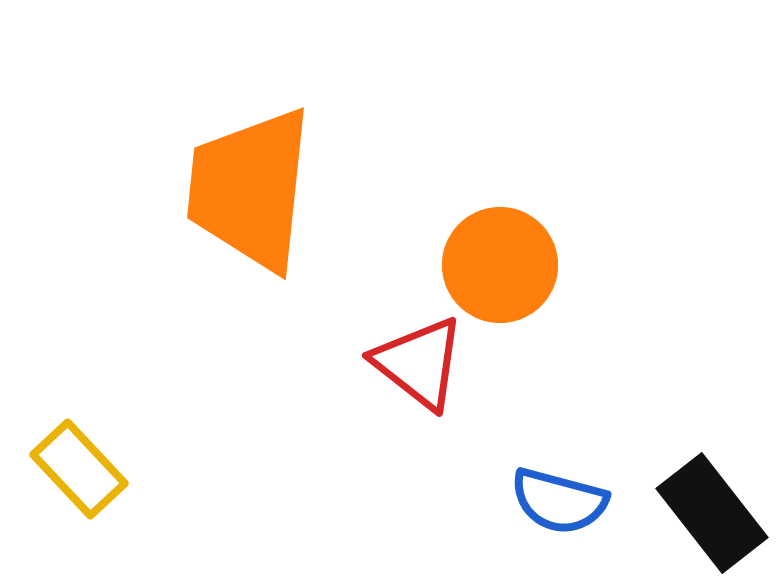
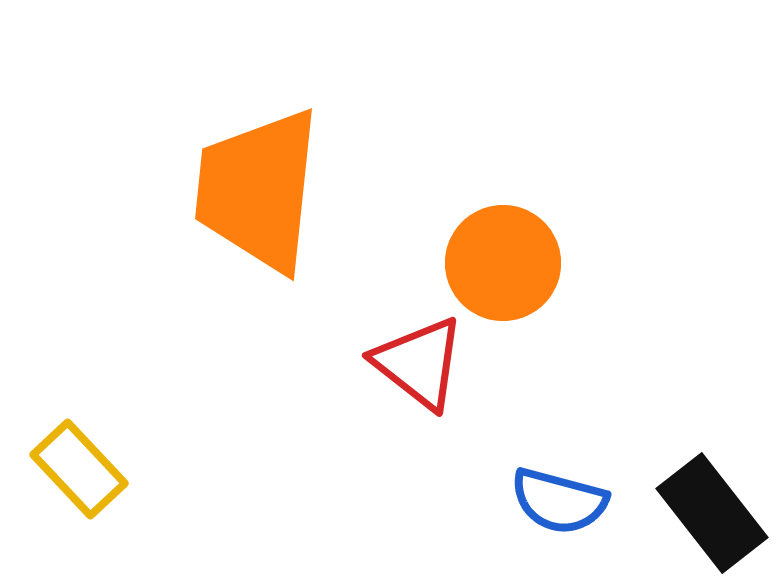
orange trapezoid: moved 8 px right, 1 px down
orange circle: moved 3 px right, 2 px up
